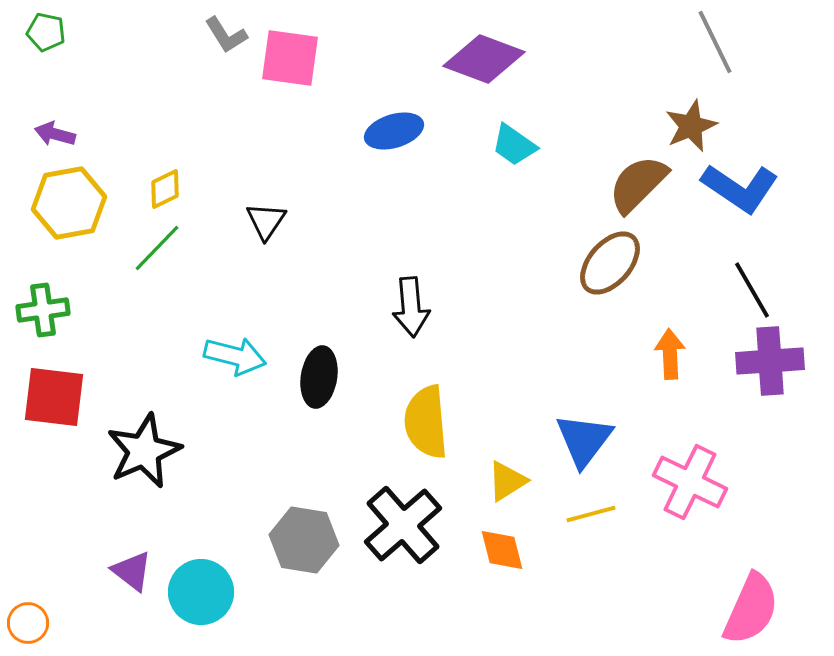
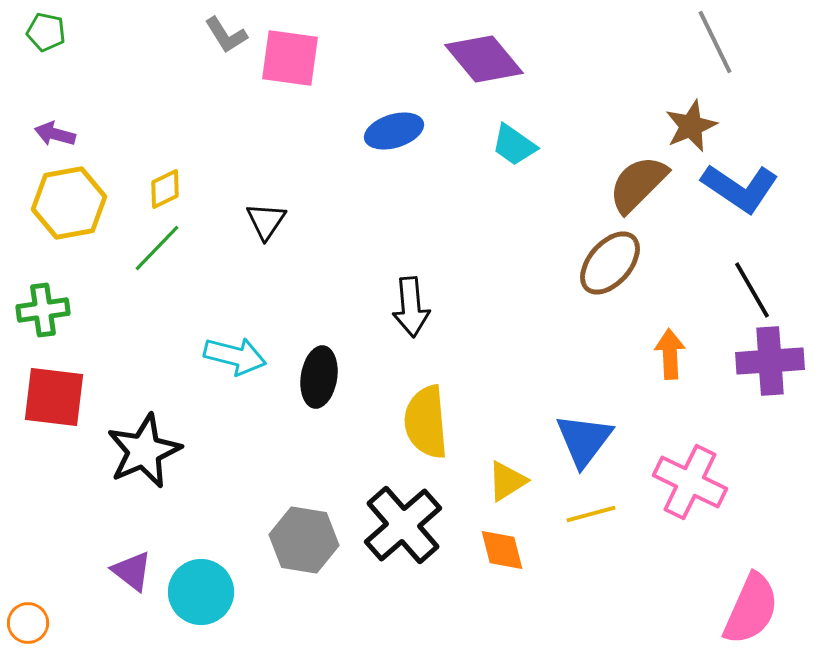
purple diamond: rotated 30 degrees clockwise
